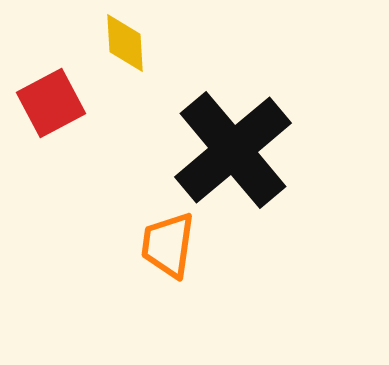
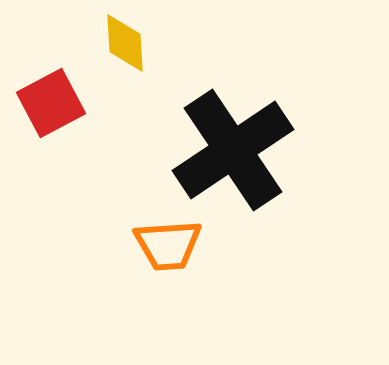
black cross: rotated 6 degrees clockwise
orange trapezoid: rotated 102 degrees counterclockwise
